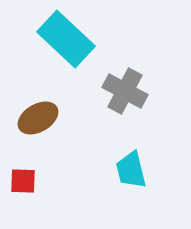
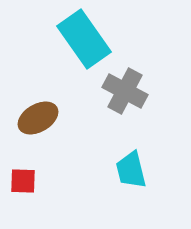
cyan rectangle: moved 18 px right; rotated 12 degrees clockwise
